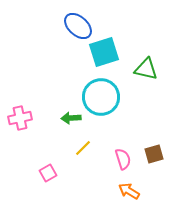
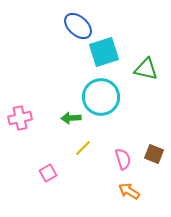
brown square: rotated 36 degrees clockwise
